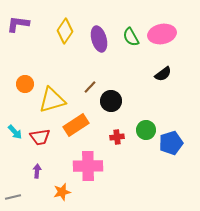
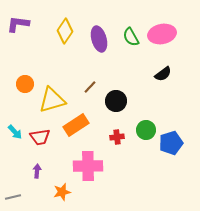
black circle: moved 5 px right
